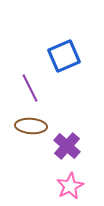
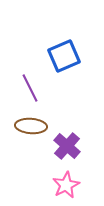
pink star: moved 4 px left, 1 px up
